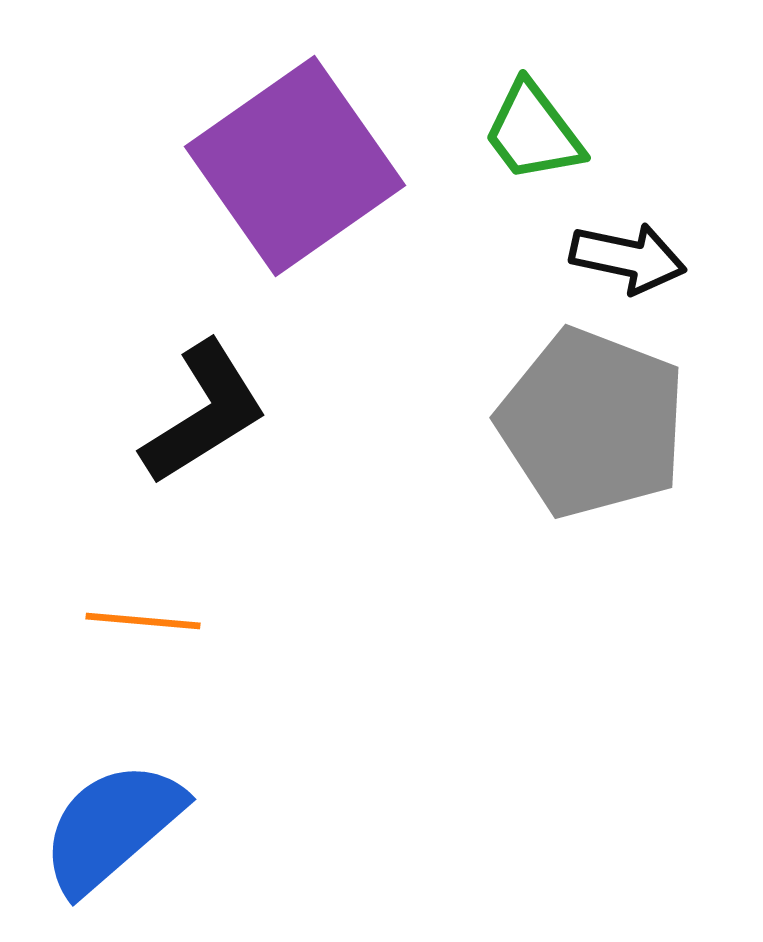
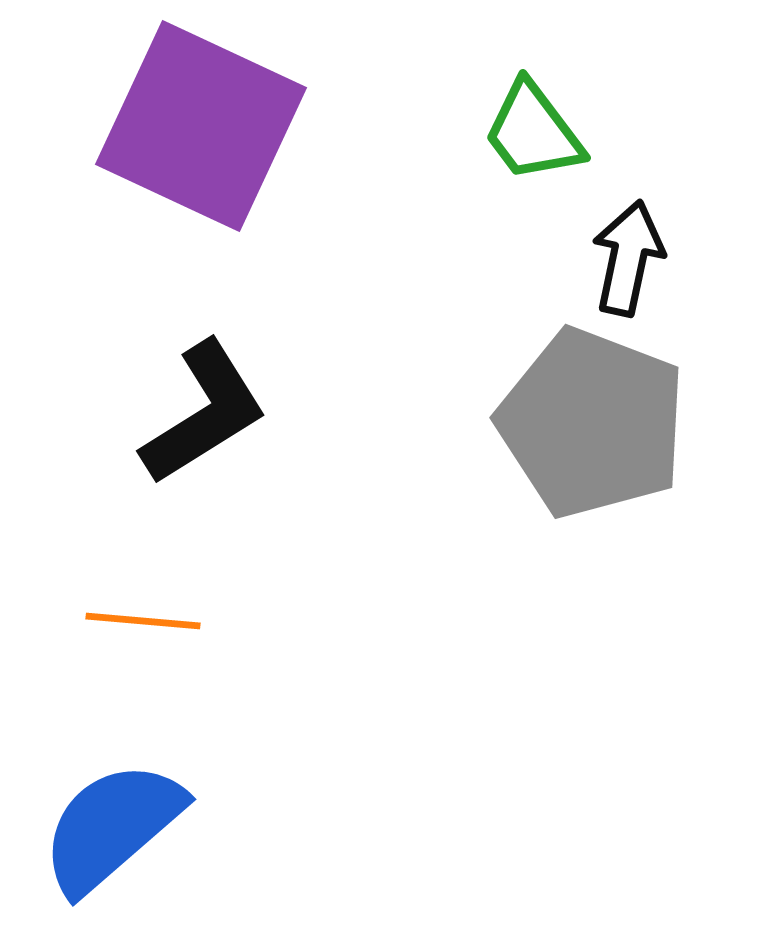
purple square: moved 94 px left, 40 px up; rotated 30 degrees counterclockwise
black arrow: rotated 90 degrees counterclockwise
